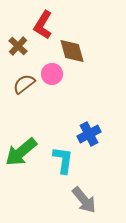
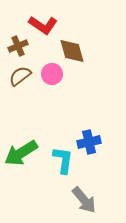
red L-shape: rotated 88 degrees counterclockwise
brown cross: rotated 24 degrees clockwise
brown semicircle: moved 4 px left, 8 px up
blue cross: moved 8 px down; rotated 15 degrees clockwise
green arrow: moved 1 px down; rotated 8 degrees clockwise
